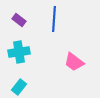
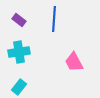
pink trapezoid: rotated 25 degrees clockwise
